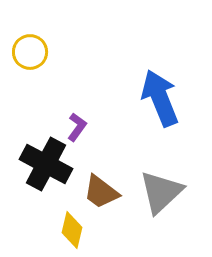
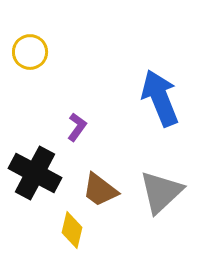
black cross: moved 11 px left, 9 px down
brown trapezoid: moved 1 px left, 2 px up
